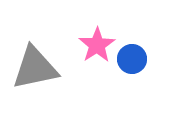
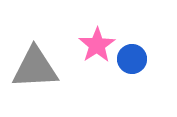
gray triangle: rotated 9 degrees clockwise
